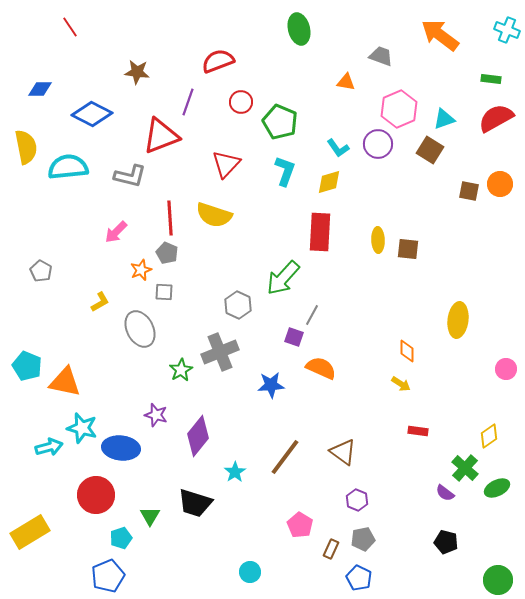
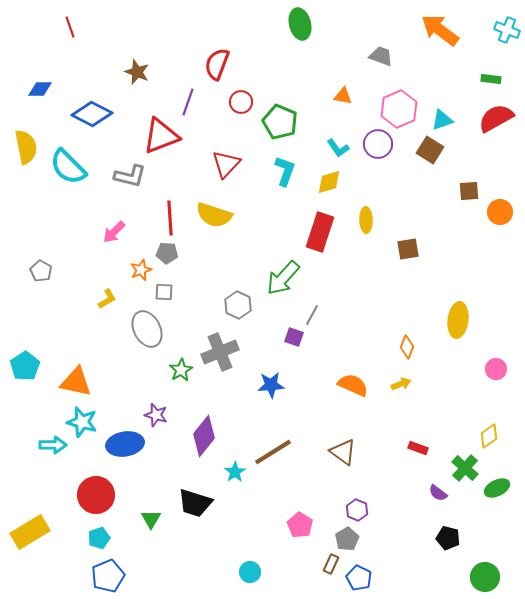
red line at (70, 27): rotated 15 degrees clockwise
green ellipse at (299, 29): moved 1 px right, 5 px up
orange arrow at (440, 35): moved 5 px up
red semicircle at (218, 61): moved 1 px left, 3 px down; rotated 48 degrees counterclockwise
brown star at (137, 72): rotated 15 degrees clockwise
orange triangle at (346, 82): moved 3 px left, 14 px down
cyan triangle at (444, 119): moved 2 px left, 1 px down
cyan semicircle at (68, 167): rotated 129 degrees counterclockwise
orange circle at (500, 184): moved 28 px down
brown square at (469, 191): rotated 15 degrees counterclockwise
pink arrow at (116, 232): moved 2 px left
red rectangle at (320, 232): rotated 15 degrees clockwise
yellow ellipse at (378, 240): moved 12 px left, 20 px up
brown square at (408, 249): rotated 15 degrees counterclockwise
gray pentagon at (167, 253): rotated 20 degrees counterclockwise
yellow L-shape at (100, 302): moved 7 px right, 3 px up
gray ellipse at (140, 329): moved 7 px right
orange diamond at (407, 351): moved 4 px up; rotated 20 degrees clockwise
cyan pentagon at (27, 366): moved 2 px left; rotated 16 degrees clockwise
orange semicircle at (321, 368): moved 32 px right, 17 px down
pink circle at (506, 369): moved 10 px left
orange triangle at (65, 382): moved 11 px right
yellow arrow at (401, 384): rotated 54 degrees counterclockwise
cyan star at (82, 428): moved 6 px up
red rectangle at (418, 431): moved 17 px down; rotated 12 degrees clockwise
purple diamond at (198, 436): moved 6 px right
cyan arrow at (49, 447): moved 4 px right, 2 px up; rotated 16 degrees clockwise
blue ellipse at (121, 448): moved 4 px right, 4 px up; rotated 15 degrees counterclockwise
brown line at (285, 457): moved 12 px left, 5 px up; rotated 21 degrees clockwise
purple semicircle at (445, 493): moved 7 px left
purple hexagon at (357, 500): moved 10 px down
green triangle at (150, 516): moved 1 px right, 3 px down
cyan pentagon at (121, 538): moved 22 px left
gray pentagon at (363, 539): moved 16 px left; rotated 20 degrees counterclockwise
black pentagon at (446, 542): moved 2 px right, 4 px up
brown rectangle at (331, 549): moved 15 px down
green circle at (498, 580): moved 13 px left, 3 px up
